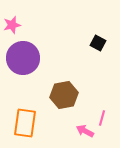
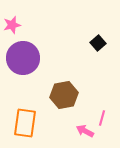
black square: rotated 21 degrees clockwise
